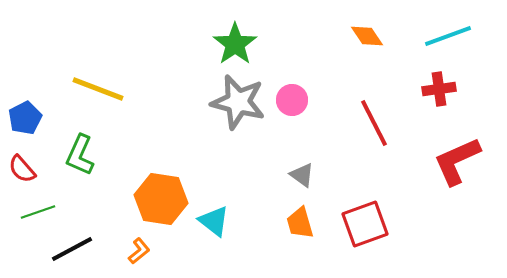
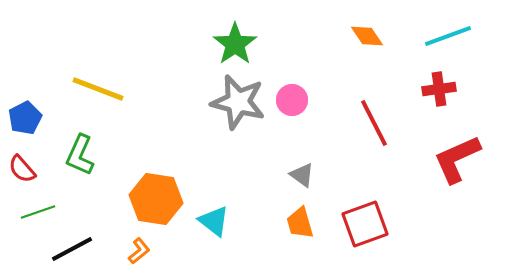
red L-shape: moved 2 px up
orange hexagon: moved 5 px left
